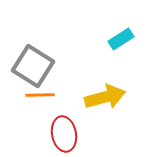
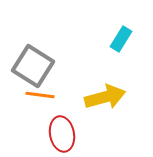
cyan rectangle: rotated 25 degrees counterclockwise
orange line: rotated 8 degrees clockwise
red ellipse: moved 2 px left
